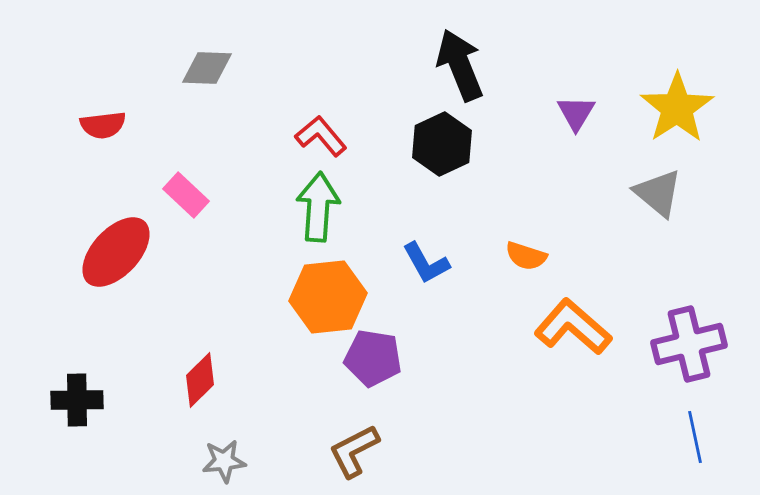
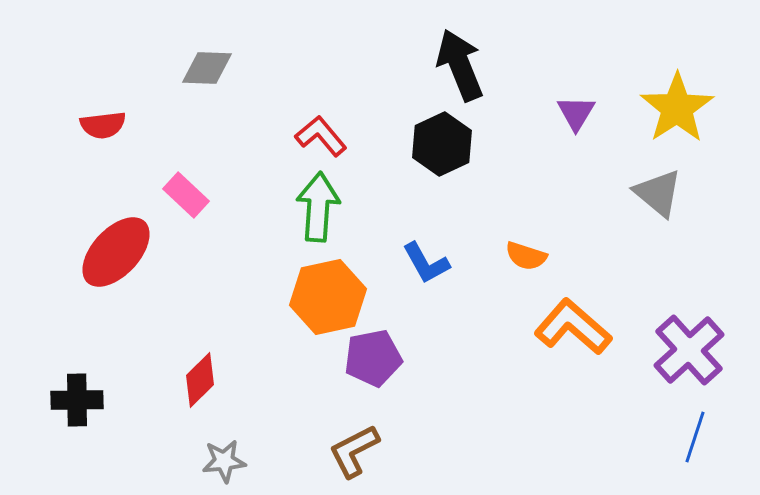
orange hexagon: rotated 6 degrees counterclockwise
purple cross: moved 6 px down; rotated 28 degrees counterclockwise
purple pentagon: rotated 20 degrees counterclockwise
blue line: rotated 30 degrees clockwise
